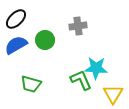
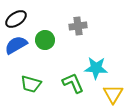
black ellipse: rotated 10 degrees clockwise
green L-shape: moved 8 px left, 3 px down
